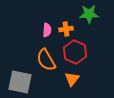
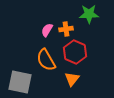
pink semicircle: rotated 152 degrees counterclockwise
